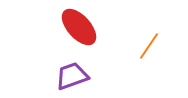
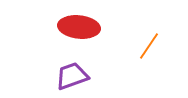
red ellipse: rotated 42 degrees counterclockwise
